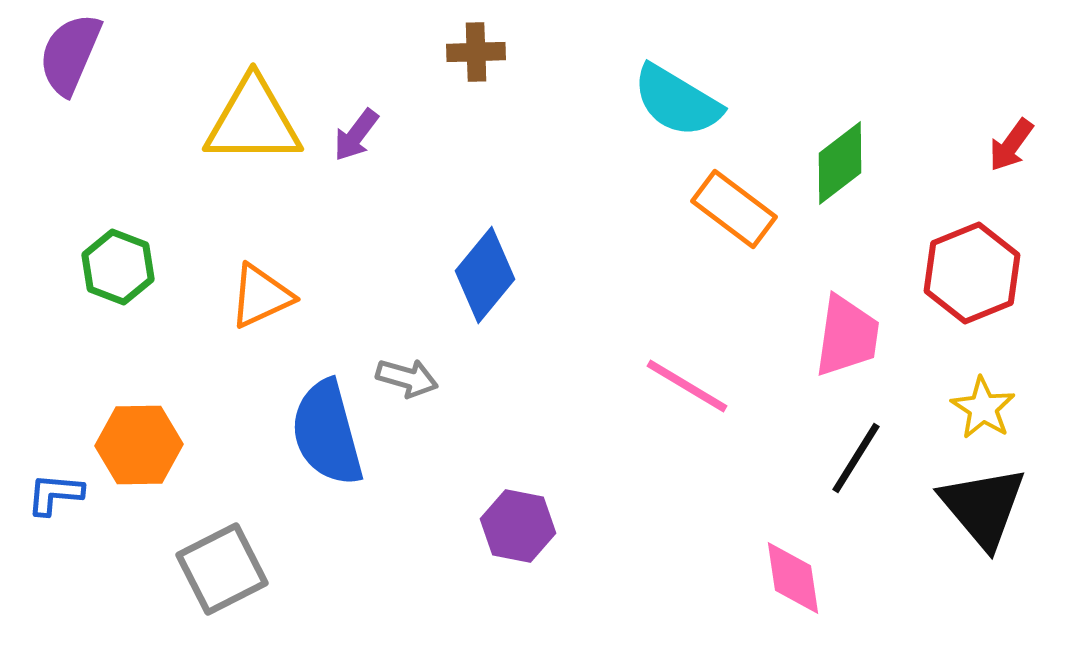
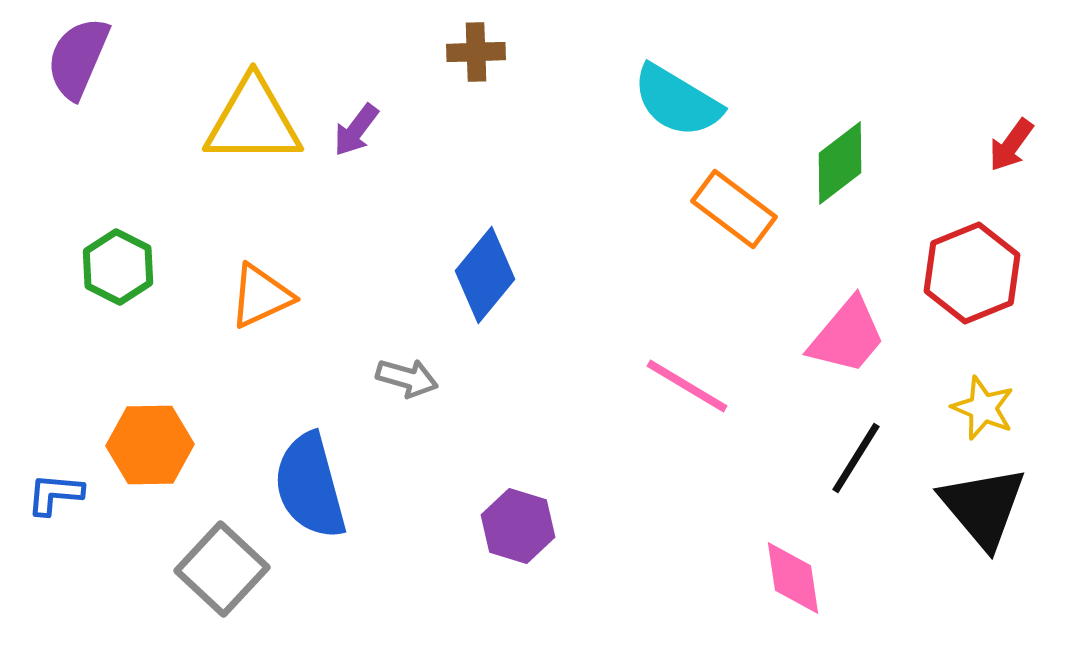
purple semicircle: moved 8 px right, 4 px down
purple arrow: moved 5 px up
green hexagon: rotated 6 degrees clockwise
pink trapezoid: rotated 32 degrees clockwise
yellow star: rotated 10 degrees counterclockwise
blue semicircle: moved 17 px left, 53 px down
orange hexagon: moved 11 px right
purple hexagon: rotated 6 degrees clockwise
gray square: rotated 20 degrees counterclockwise
